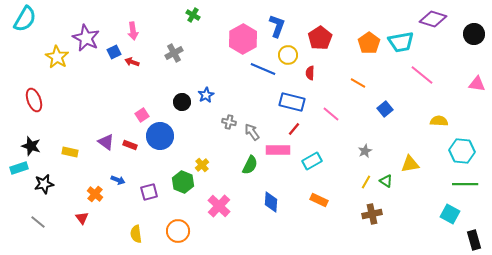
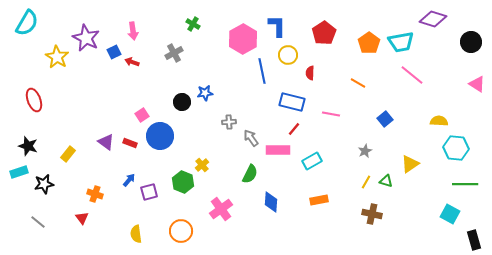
green cross at (193, 15): moved 9 px down
cyan semicircle at (25, 19): moved 2 px right, 4 px down
blue L-shape at (277, 26): rotated 20 degrees counterclockwise
black circle at (474, 34): moved 3 px left, 8 px down
red pentagon at (320, 38): moved 4 px right, 5 px up
blue line at (263, 69): moved 1 px left, 2 px down; rotated 55 degrees clockwise
pink line at (422, 75): moved 10 px left
pink triangle at (477, 84): rotated 24 degrees clockwise
blue star at (206, 95): moved 1 px left, 2 px up; rotated 21 degrees clockwise
blue square at (385, 109): moved 10 px down
pink line at (331, 114): rotated 30 degrees counterclockwise
gray cross at (229, 122): rotated 16 degrees counterclockwise
gray arrow at (252, 132): moved 1 px left, 6 px down
red rectangle at (130, 145): moved 2 px up
black star at (31, 146): moved 3 px left
cyan hexagon at (462, 151): moved 6 px left, 3 px up
yellow rectangle at (70, 152): moved 2 px left, 2 px down; rotated 63 degrees counterclockwise
yellow triangle at (410, 164): rotated 24 degrees counterclockwise
green semicircle at (250, 165): moved 9 px down
cyan rectangle at (19, 168): moved 4 px down
blue arrow at (118, 180): moved 11 px right; rotated 72 degrees counterclockwise
green triangle at (386, 181): rotated 16 degrees counterclockwise
orange cross at (95, 194): rotated 21 degrees counterclockwise
orange rectangle at (319, 200): rotated 36 degrees counterclockwise
pink cross at (219, 206): moved 2 px right, 3 px down; rotated 10 degrees clockwise
brown cross at (372, 214): rotated 24 degrees clockwise
orange circle at (178, 231): moved 3 px right
